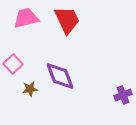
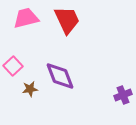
pink square: moved 2 px down
